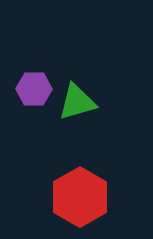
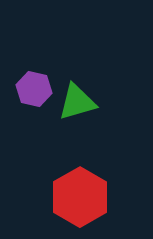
purple hexagon: rotated 12 degrees clockwise
